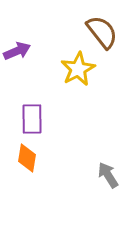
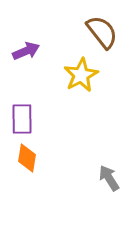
purple arrow: moved 9 px right
yellow star: moved 3 px right, 6 px down
purple rectangle: moved 10 px left
gray arrow: moved 1 px right, 3 px down
